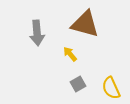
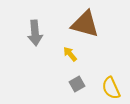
gray arrow: moved 2 px left
gray square: moved 1 px left
